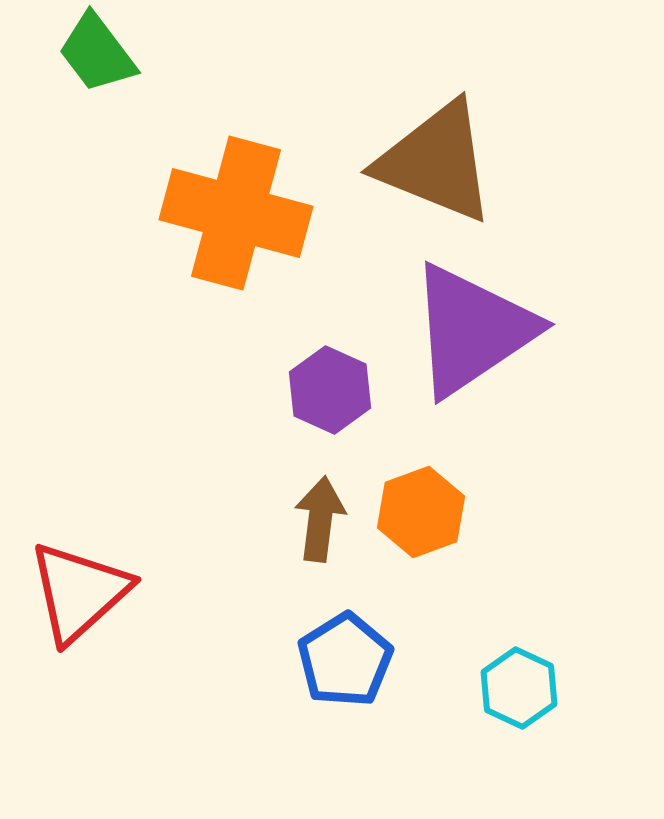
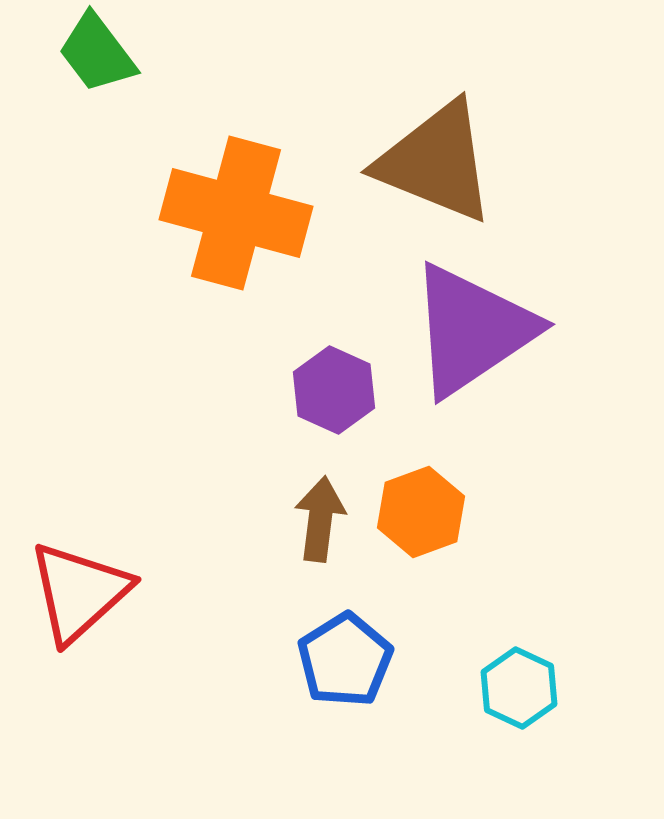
purple hexagon: moved 4 px right
